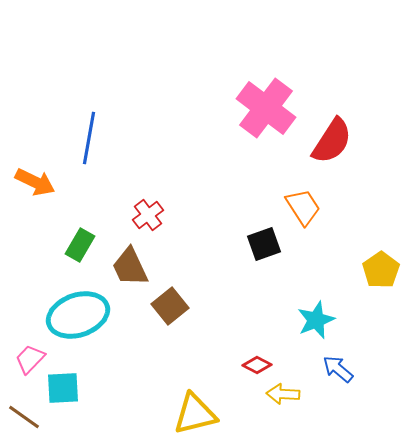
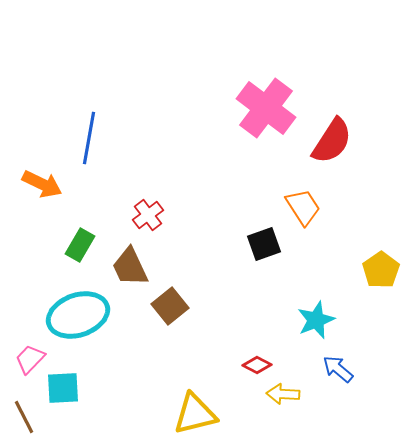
orange arrow: moved 7 px right, 2 px down
brown line: rotated 28 degrees clockwise
